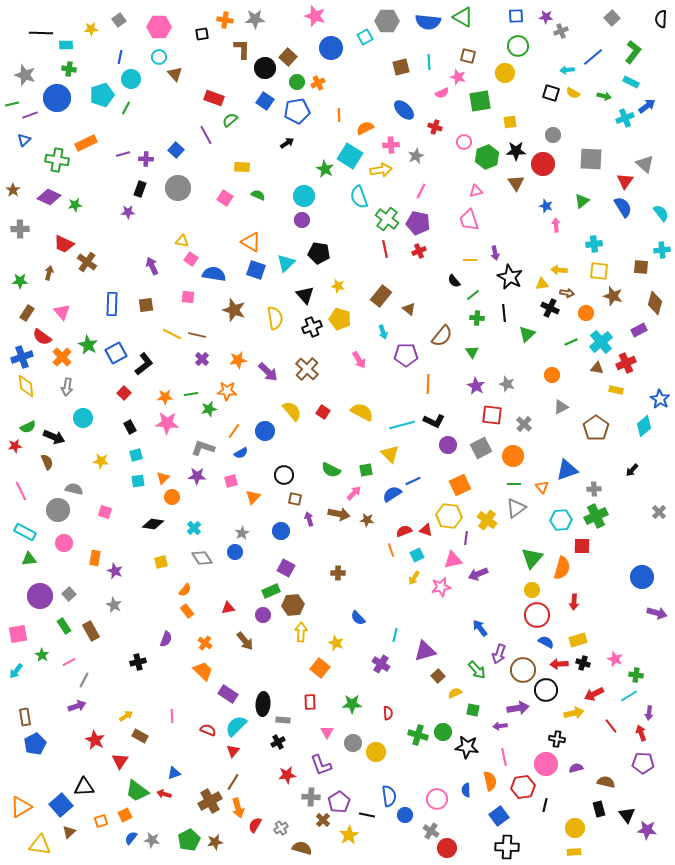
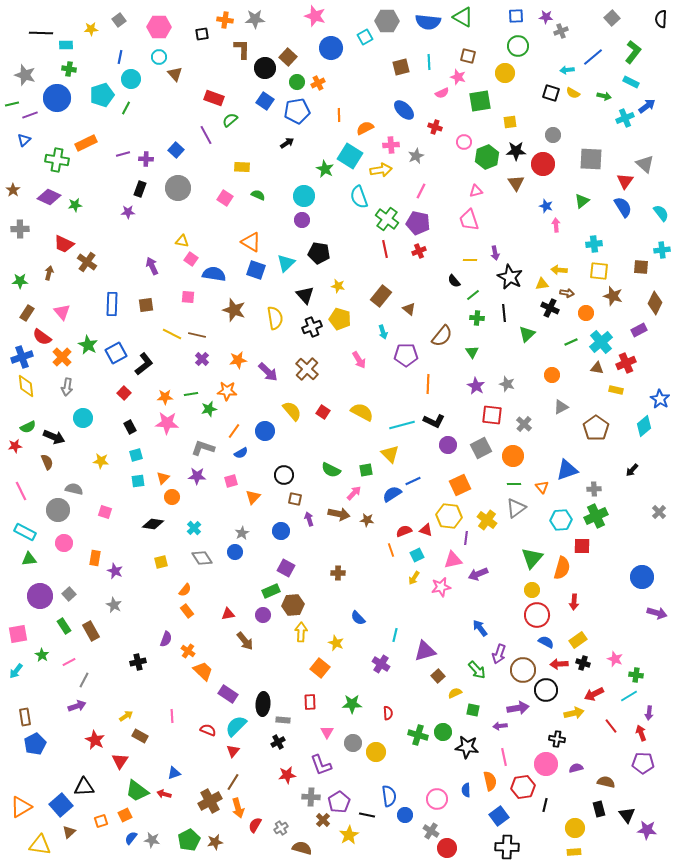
brown diamond at (655, 303): rotated 10 degrees clockwise
red triangle at (228, 608): moved 6 px down
yellow rectangle at (578, 640): rotated 18 degrees counterclockwise
orange cross at (205, 643): moved 17 px left, 8 px down
